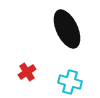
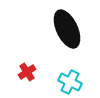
cyan cross: rotated 10 degrees clockwise
